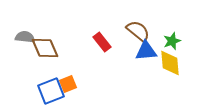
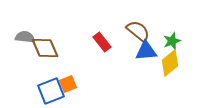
yellow diamond: rotated 56 degrees clockwise
